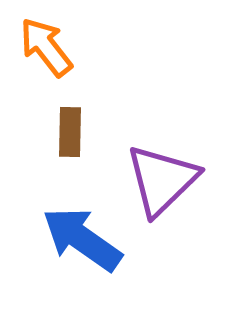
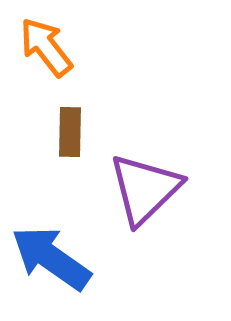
purple triangle: moved 17 px left, 9 px down
blue arrow: moved 31 px left, 19 px down
